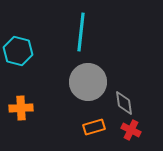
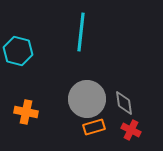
gray circle: moved 1 px left, 17 px down
orange cross: moved 5 px right, 4 px down; rotated 15 degrees clockwise
